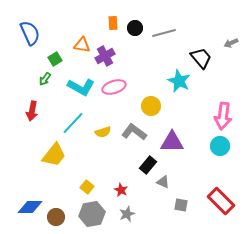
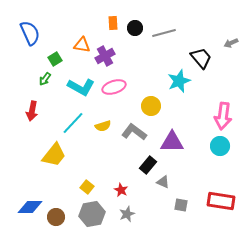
cyan star: rotated 25 degrees clockwise
yellow semicircle: moved 6 px up
red rectangle: rotated 36 degrees counterclockwise
